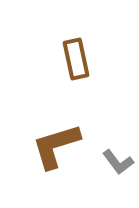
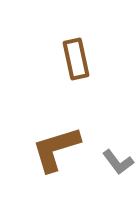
brown L-shape: moved 3 px down
